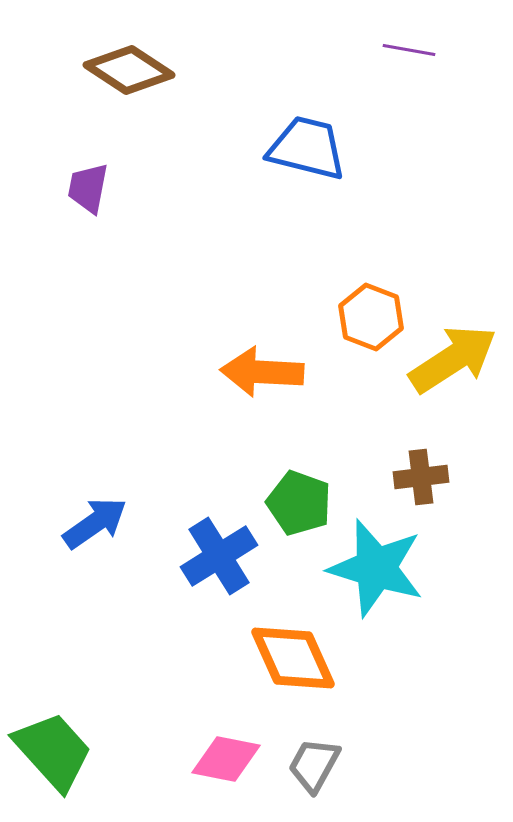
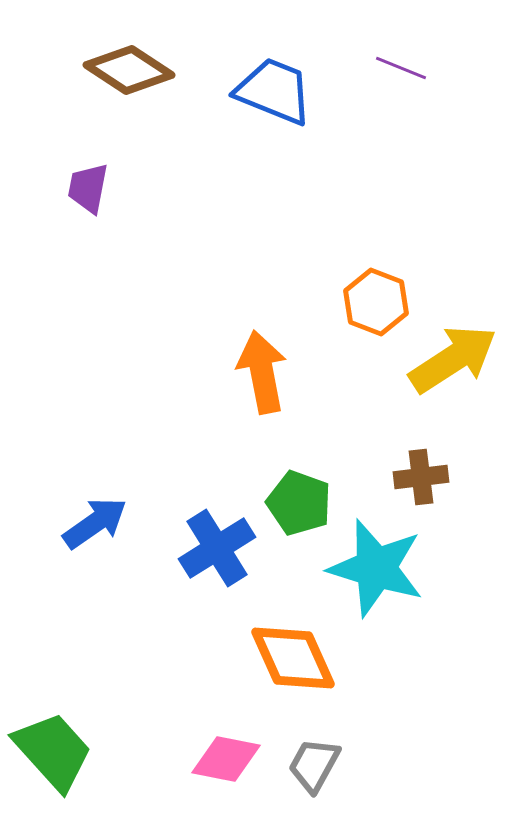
purple line: moved 8 px left, 18 px down; rotated 12 degrees clockwise
blue trapezoid: moved 33 px left, 57 px up; rotated 8 degrees clockwise
orange hexagon: moved 5 px right, 15 px up
orange arrow: rotated 76 degrees clockwise
blue cross: moved 2 px left, 8 px up
